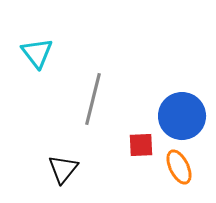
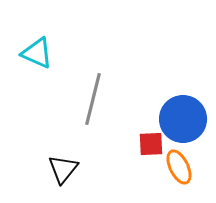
cyan triangle: rotated 28 degrees counterclockwise
blue circle: moved 1 px right, 3 px down
red square: moved 10 px right, 1 px up
